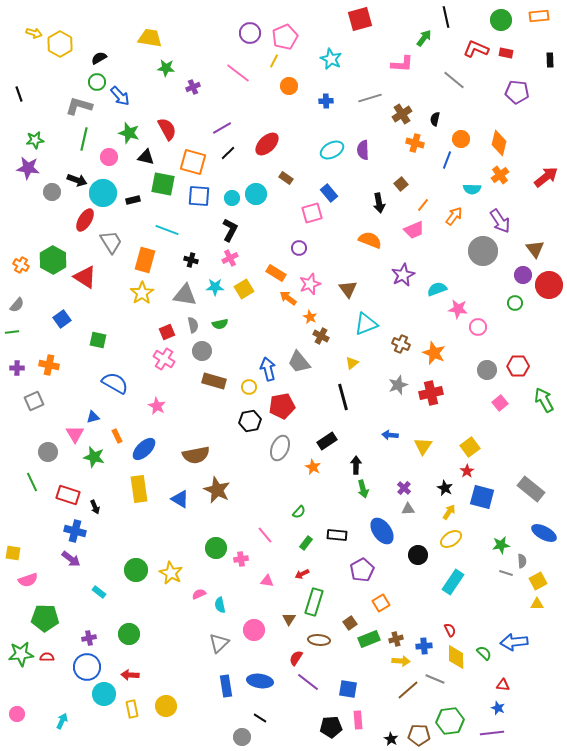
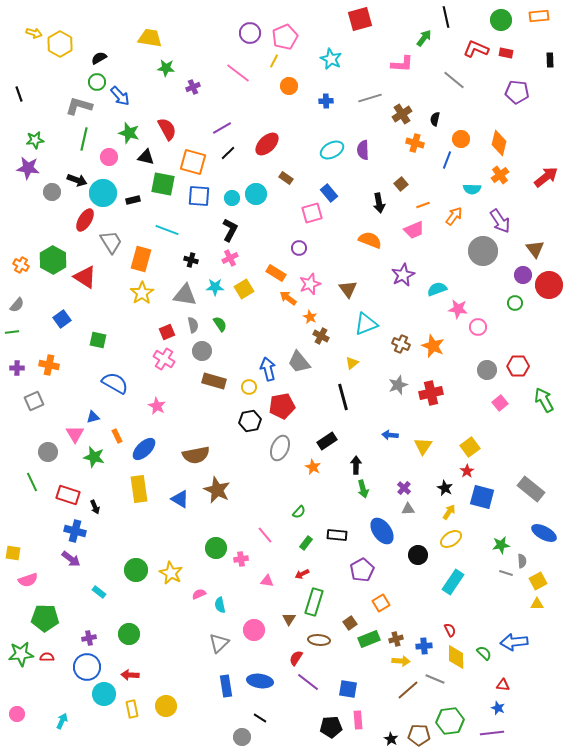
orange line at (423, 205): rotated 32 degrees clockwise
orange rectangle at (145, 260): moved 4 px left, 1 px up
green semicircle at (220, 324): rotated 112 degrees counterclockwise
orange star at (434, 353): moved 1 px left, 7 px up
